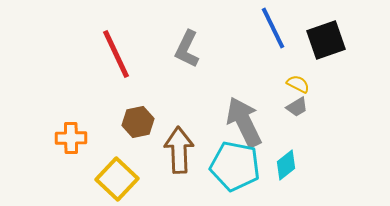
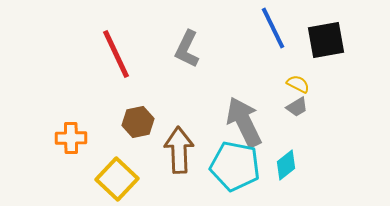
black square: rotated 9 degrees clockwise
